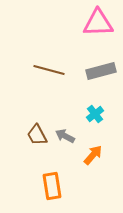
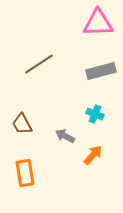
brown line: moved 10 px left, 6 px up; rotated 48 degrees counterclockwise
cyan cross: rotated 30 degrees counterclockwise
brown trapezoid: moved 15 px left, 11 px up
orange rectangle: moved 27 px left, 13 px up
